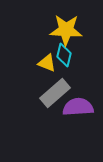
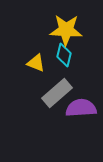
yellow triangle: moved 11 px left
gray rectangle: moved 2 px right
purple semicircle: moved 3 px right, 1 px down
